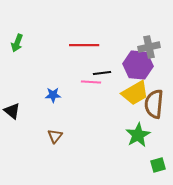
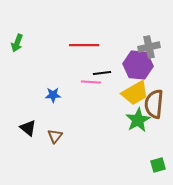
black triangle: moved 16 px right, 17 px down
green star: moved 15 px up
